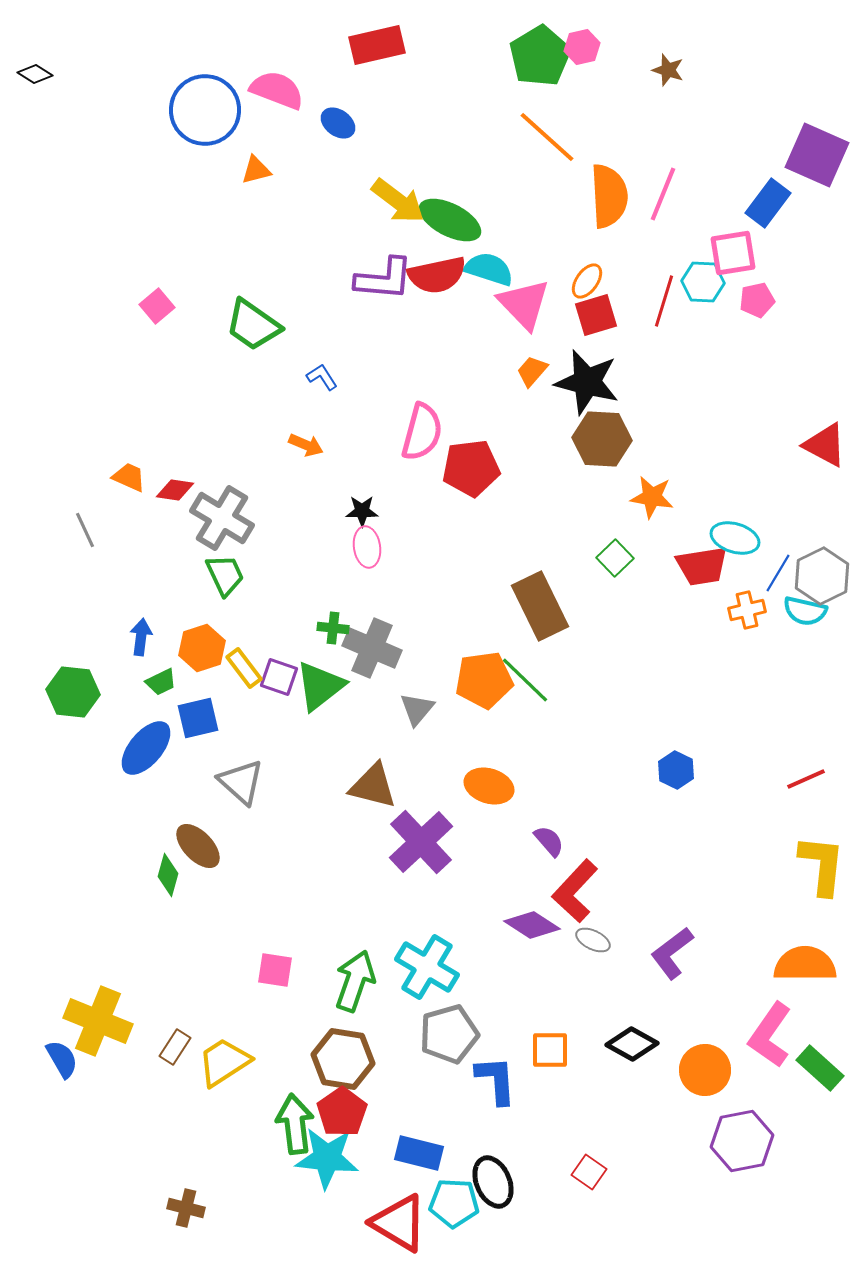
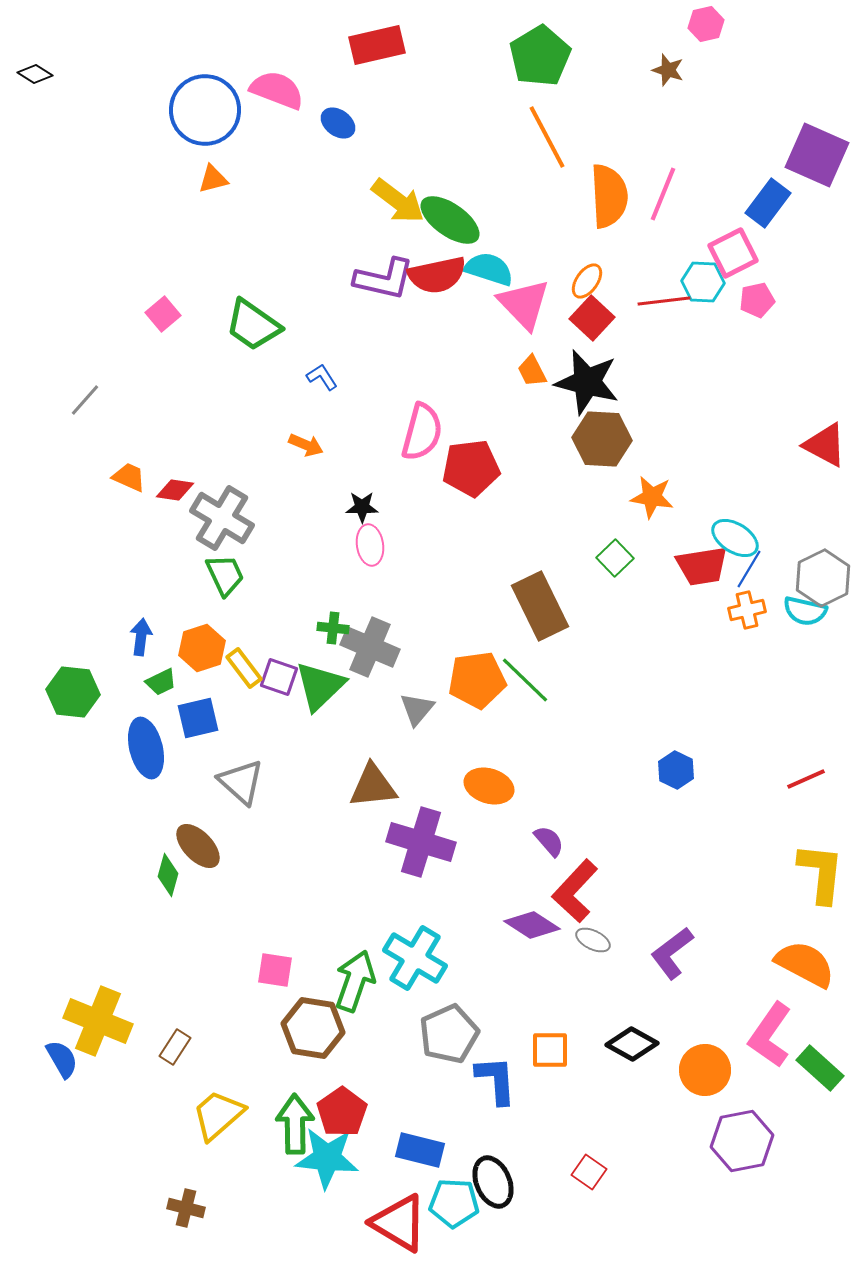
pink hexagon at (582, 47): moved 124 px right, 23 px up
orange line at (547, 137): rotated 20 degrees clockwise
orange triangle at (256, 170): moved 43 px left, 9 px down
green ellipse at (450, 220): rotated 8 degrees clockwise
pink square at (733, 253): rotated 18 degrees counterclockwise
purple L-shape at (384, 279): rotated 8 degrees clockwise
red line at (664, 301): rotated 66 degrees clockwise
pink square at (157, 306): moved 6 px right, 8 px down
red square at (596, 315): moved 4 px left, 3 px down; rotated 30 degrees counterclockwise
orange trapezoid at (532, 371): rotated 68 degrees counterclockwise
black star at (362, 511): moved 4 px up
gray line at (85, 530): moved 130 px up; rotated 66 degrees clockwise
cyan ellipse at (735, 538): rotated 15 degrees clockwise
pink ellipse at (367, 547): moved 3 px right, 2 px up
blue line at (778, 573): moved 29 px left, 4 px up
gray hexagon at (822, 576): moved 1 px right, 2 px down
gray cross at (372, 648): moved 2 px left, 1 px up
orange pentagon at (484, 680): moved 7 px left
green triangle at (320, 686): rotated 6 degrees counterclockwise
blue ellipse at (146, 748): rotated 54 degrees counterclockwise
brown triangle at (373, 786): rotated 20 degrees counterclockwise
purple cross at (421, 842): rotated 30 degrees counterclockwise
yellow L-shape at (822, 865): moved 1 px left, 8 px down
orange semicircle at (805, 964): rotated 28 degrees clockwise
cyan cross at (427, 967): moved 12 px left, 9 px up
gray pentagon at (449, 1034): rotated 8 degrees counterclockwise
brown hexagon at (343, 1059): moved 30 px left, 31 px up
yellow trapezoid at (224, 1062): moved 6 px left, 53 px down; rotated 8 degrees counterclockwise
green arrow at (295, 1124): rotated 6 degrees clockwise
blue rectangle at (419, 1153): moved 1 px right, 3 px up
